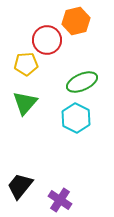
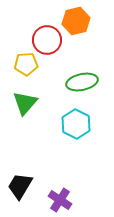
green ellipse: rotated 12 degrees clockwise
cyan hexagon: moved 6 px down
black trapezoid: rotated 8 degrees counterclockwise
